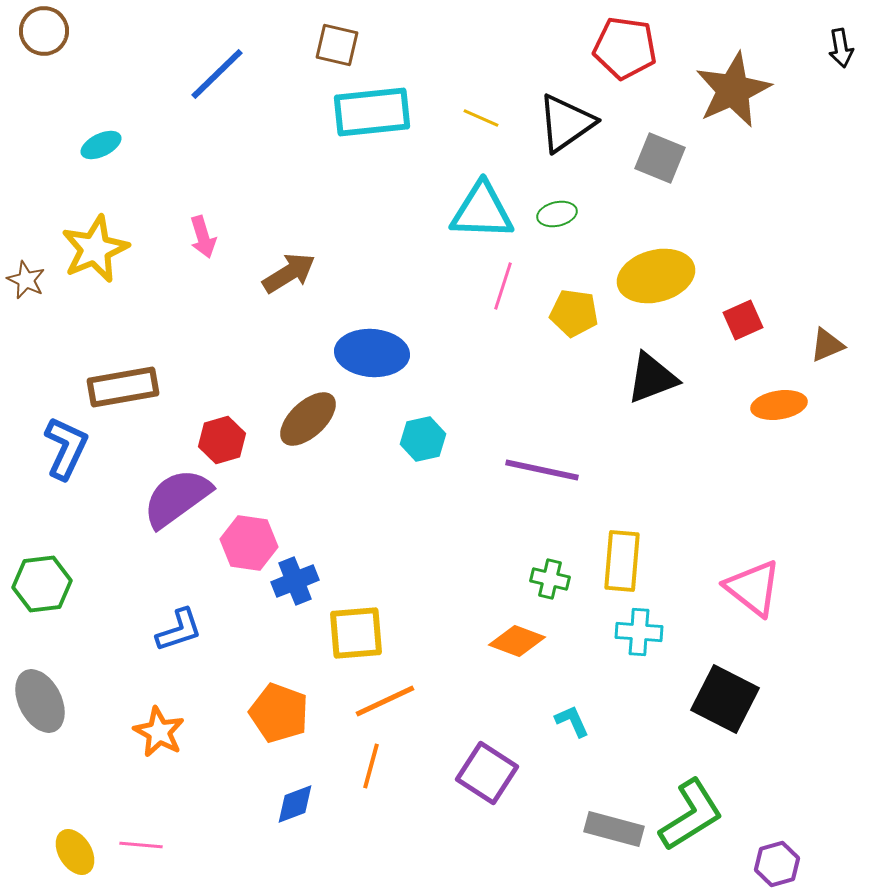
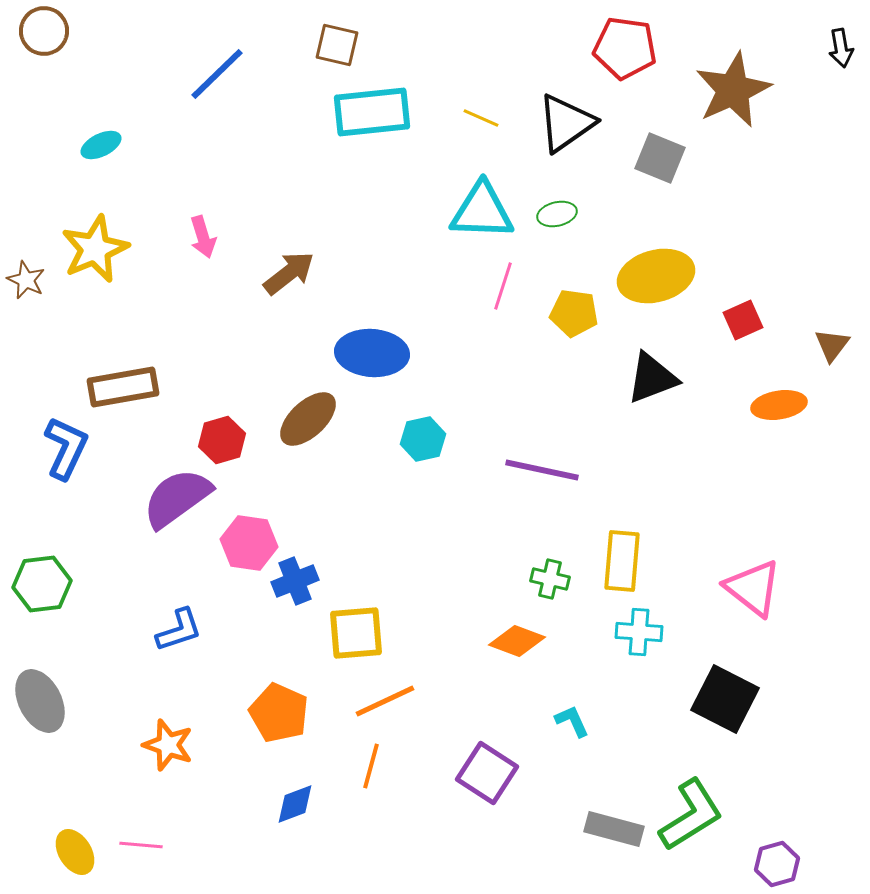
brown arrow at (289, 273): rotated 6 degrees counterclockwise
brown triangle at (827, 345): moved 5 px right; rotated 30 degrees counterclockwise
orange pentagon at (279, 713): rotated 4 degrees clockwise
orange star at (159, 732): moved 9 px right, 13 px down; rotated 9 degrees counterclockwise
